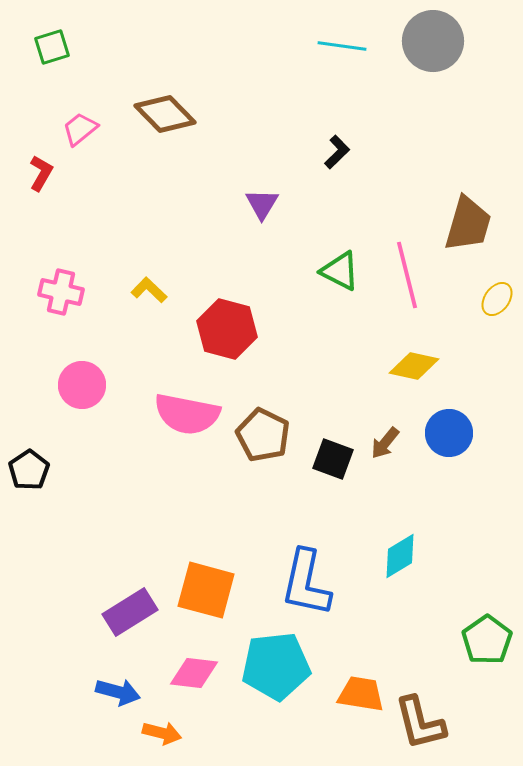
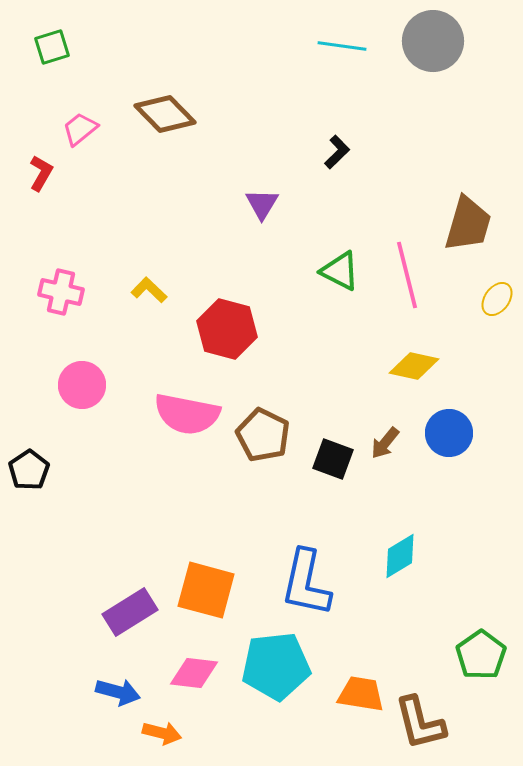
green pentagon: moved 6 px left, 15 px down
